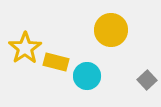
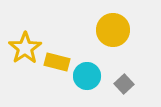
yellow circle: moved 2 px right
yellow rectangle: moved 1 px right
gray square: moved 23 px left, 4 px down
